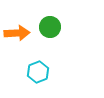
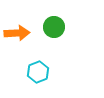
green circle: moved 4 px right
